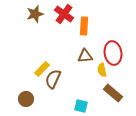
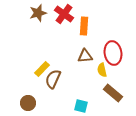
brown star: moved 3 px right, 1 px up
brown circle: moved 2 px right, 4 px down
